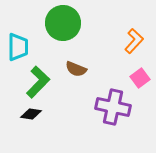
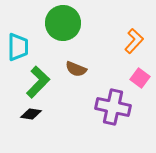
pink square: rotated 18 degrees counterclockwise
